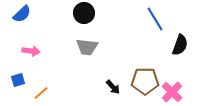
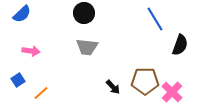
blue square: rotated 16 degrees counterclockwise
